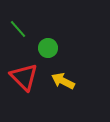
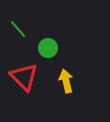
yellow arrow: moved 3 px right; rotated 50 degrees clockwise
